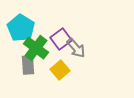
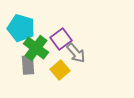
cyan pentagon: rotated 16 degrees counterclockwise
gray arrow: moved 5 px down
